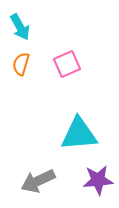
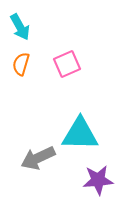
cyan triangle: moved 1 px right; rotated 6 degrees clockwise
gray arrow: moved 23 px up
